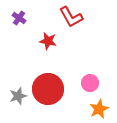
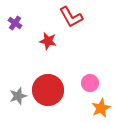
purple cross: moved 4 px left, 5 px down
red circle: moved 1 px down
orange star: moved 2 px right, 1 px up
